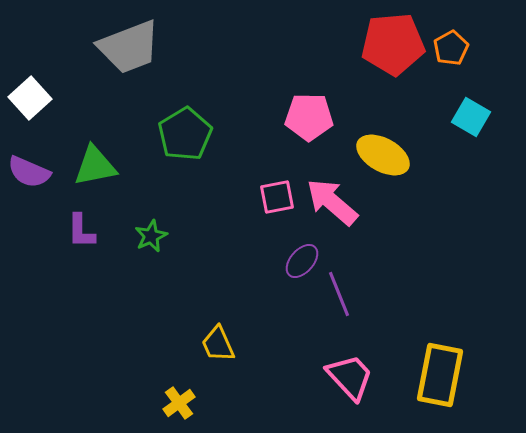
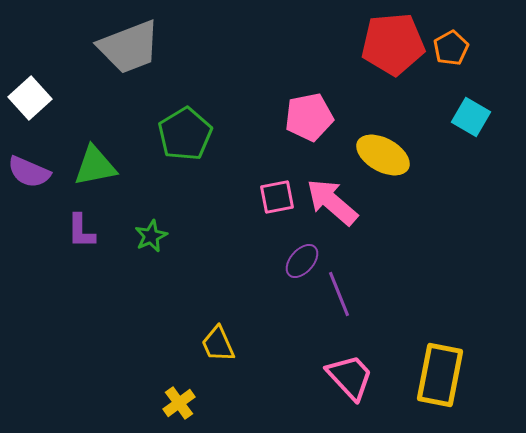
pink pentagon: rotated 12 degrees counterclockwise
